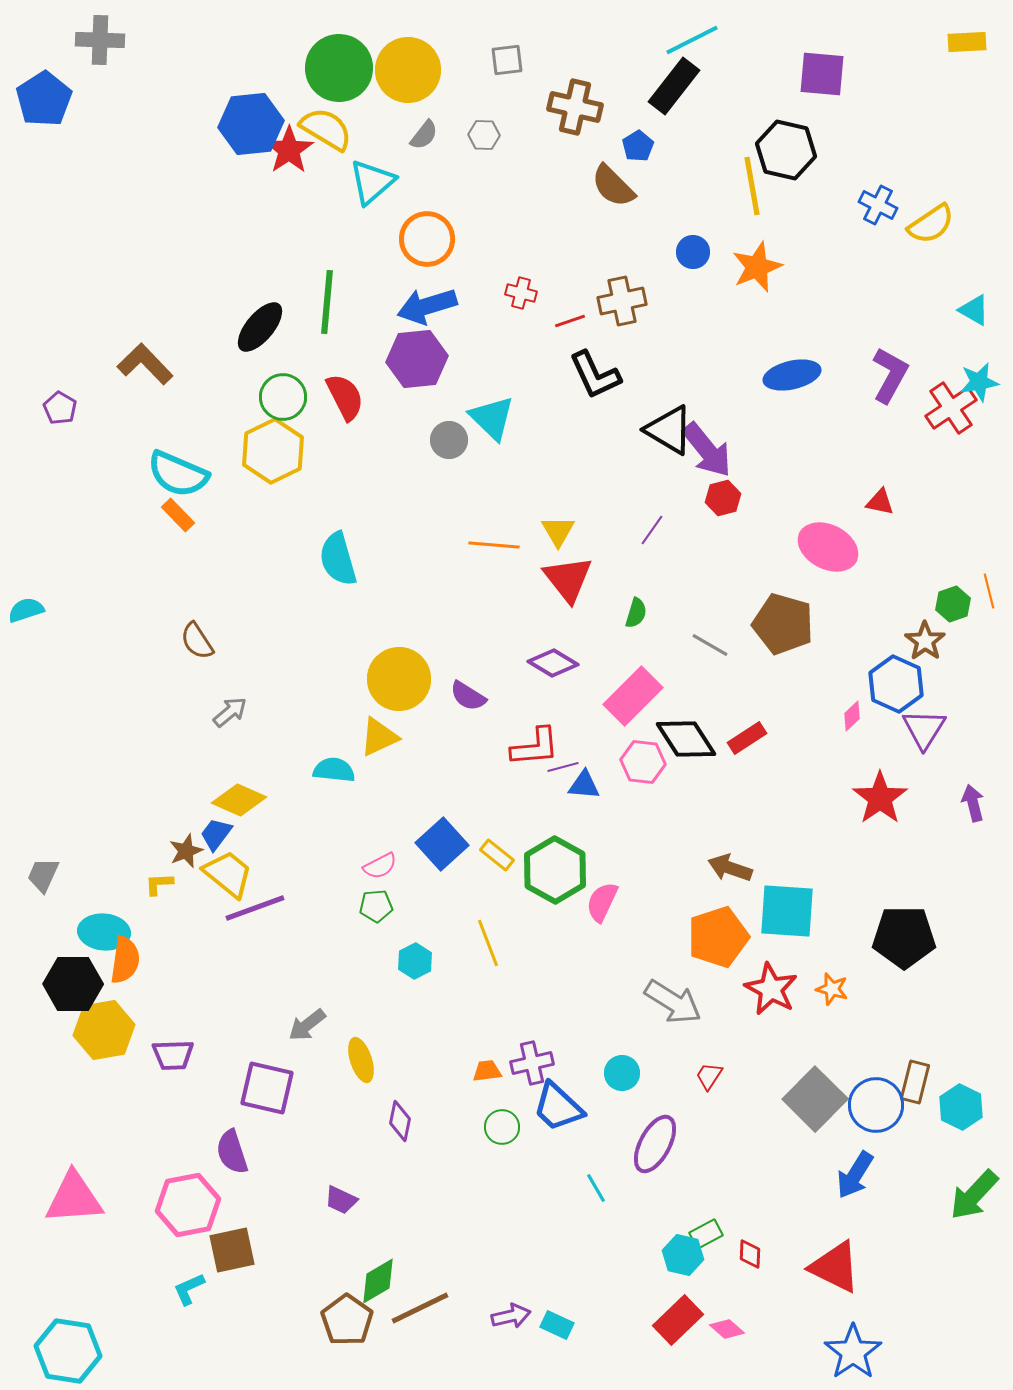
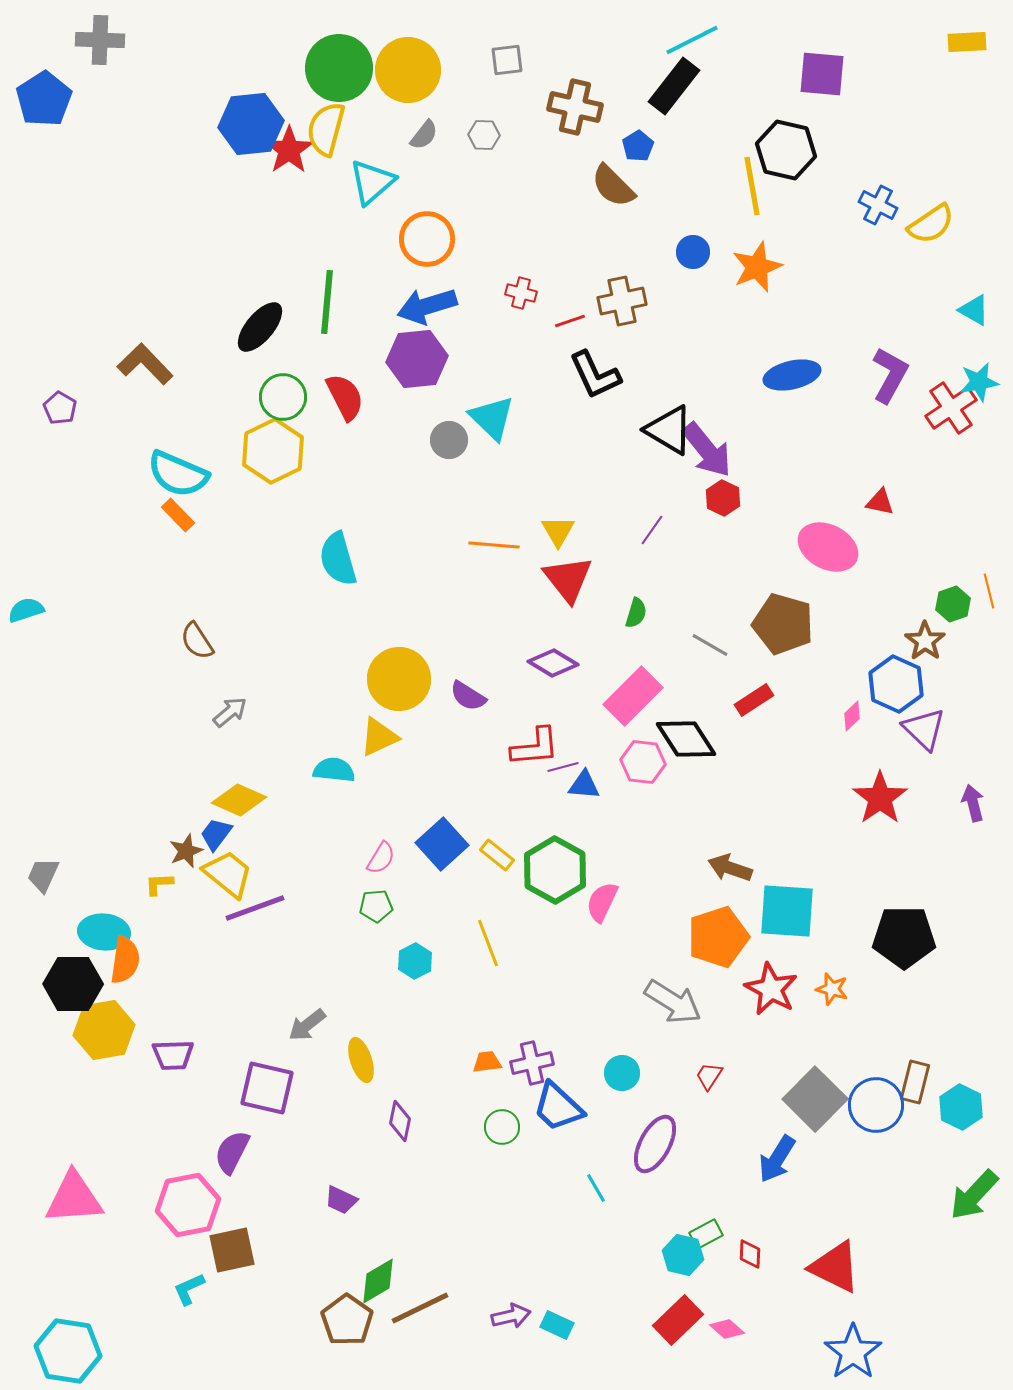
yellow semicircle at (326, 129): rotated 106 degrees counterclockwise
red hexagon at (723, 498): rotated 20 degrees counterclockwise
purple triangle at (924, 729): rotated 18 degrees counterclockwise
red rectangle at (747, 738): moved 7 px right, 38 px up
pink semicircle at (380, 866): moved 1 px right, 8 px up; rotated 32 degrees counterclockwise
orange trapezoid at (487, 1071): moved 9 px up
purple semicircle at (232, 1152): rotated 45 degrees clockwise
blue arrow at (855, 1175): moved 78 px left, 16 px up
